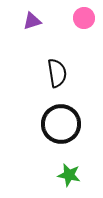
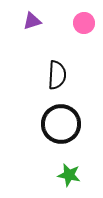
pink circle: moved 5 px down
black semicircle: moved 2 px down; rotated 12 degrees clockwise
